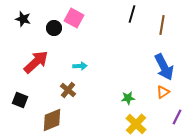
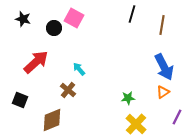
cyan arrow: moved 1 px left, 3 px down; rotated 128 degrees counterclockwise
